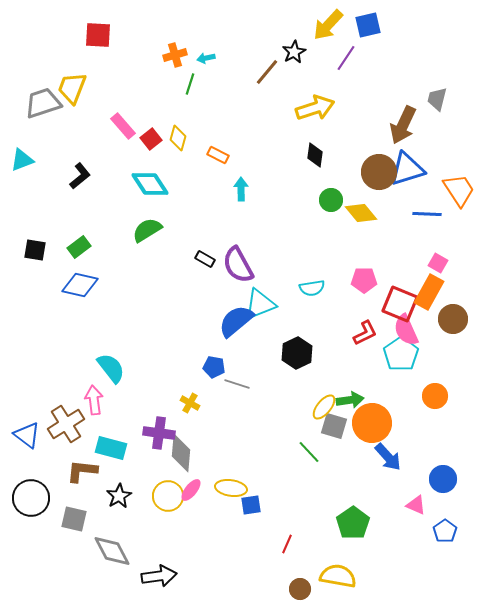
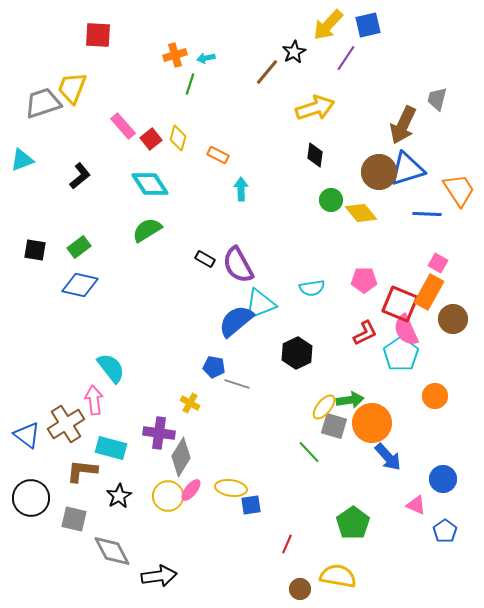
gray diamond at (181, 453): moved 4 px down; rotated 27 degrees clockwise
